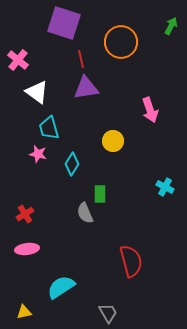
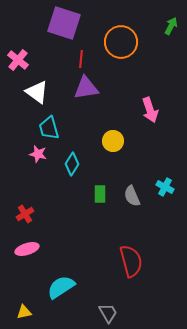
red line: rotated 18 degrees clockwise
gray semicircle: moved 47 px right, 17 px up
pink ellipse: rotated 10 degrees counterclockwise
